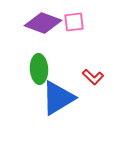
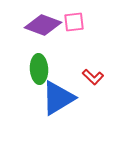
purple diamond: moved 2 px down
